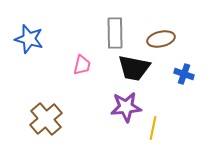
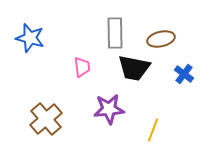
blue star: moved 1 px right, 1 px up
pink trapezoid: moved 2 px down; rotated 20 degrees counterclockwise
blue cross: rotated 18 degrees clockwise
purple star: moved 17 px left, 2 px down
yellow line: moved 2 px down; rotated 10 degrees clockwise
